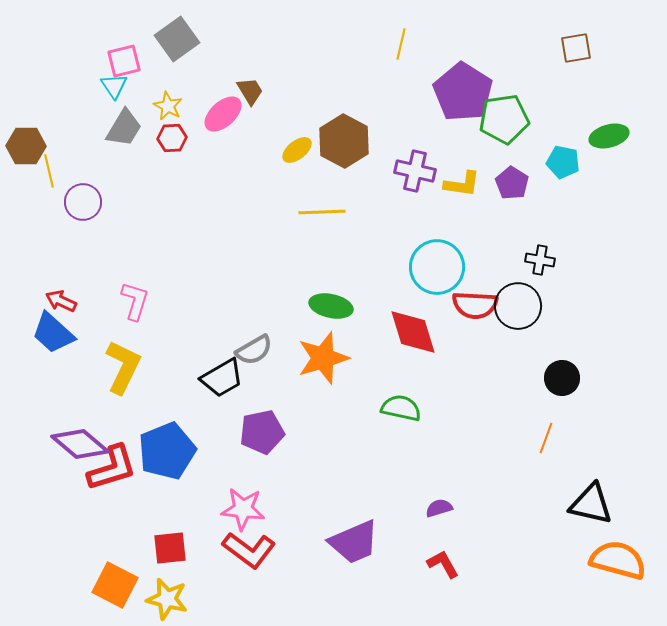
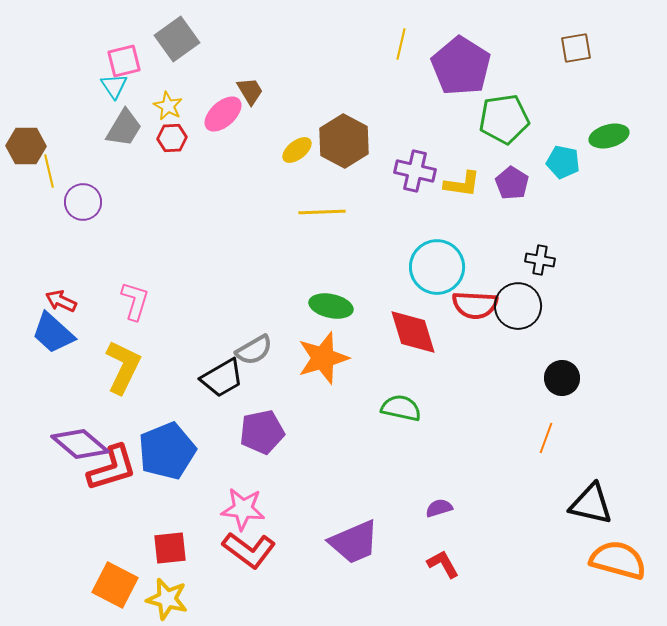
purple pentagon at (463, 92): moved 2 px left, 26 px up
